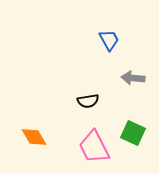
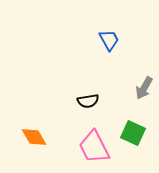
gray arrow: moved 11 px right, 10 px down; rotated 65 degrees counterclockwise
